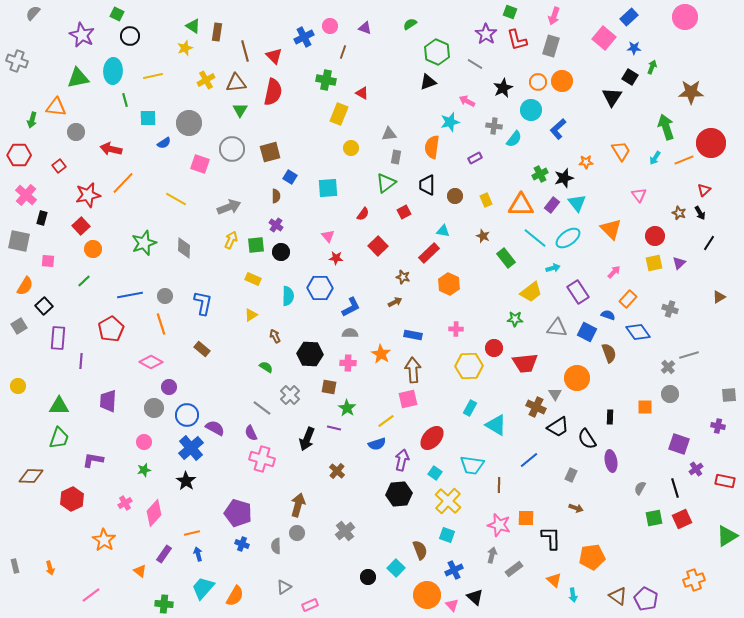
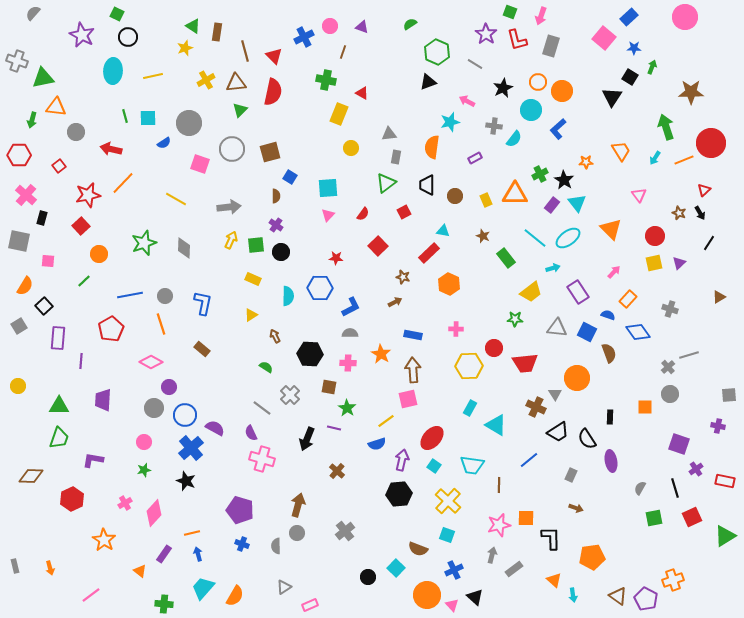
pink arrow at (554, 16): moved 13 px left
purple triangle at (365, 28): moved 3 px left, 1 px up
black circle at (130, 36): moved 2 px left, 1 px down
green triangle at (78, 78): moved 35 px left
orange circle at (562, 81): moved 10 px down
green line at (125, 100): moved 16 px down
green triangle at (240, 110): rotated 14 degrees clockwise
black star at (564, 178): moved 2 px down; rotated 24 degrees counterclockwise
orange triangle at (521, 205): moved 6 px left, 11 px up
gray arrow at (229, 207): rotated 15 degrees clockwise
pink triangle at (328, 236): moved 21 px up; rotated 24 degrees clockwise
orange circle at (93, 249): moved 6 px right, 5 px down
purple trapezoid at (108, 401): moved 5 px left, 1 px up
blue circle at (187, 415): moved 2 px left
black trapezoid at (558, 427): moved 5 px down
cyan square at (435, 473): moved 1 px left, 7 px up
black star at (186, 481): rotated 12 degrees counterclockwise
purple pentagon at (238, 513): moved 2 px right, 3 px up
red square at (682, 519): moved 10 px right, 2 px up
pink star at (499, 525): rotated 30 degrees counterclockwise
green triangle at (727, 536): moved 2 px left
brown semicircle at (420, 550): moved 2 px left, 1 px up; rotated 132 degrees clockwise
orange cross at (694, 580): moved 21 px left
